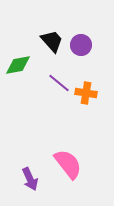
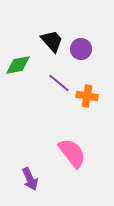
purple circle: moved 4 px down
orange cross: moved 1 px right, 3 px down
pink semicircle: moved 4 px right, 11 px up
